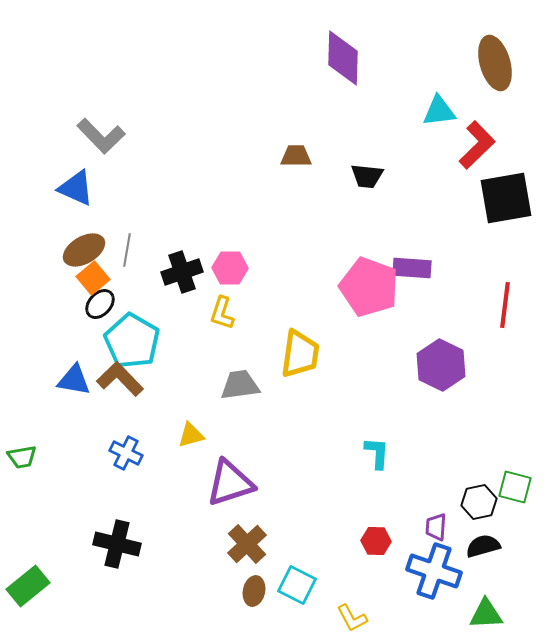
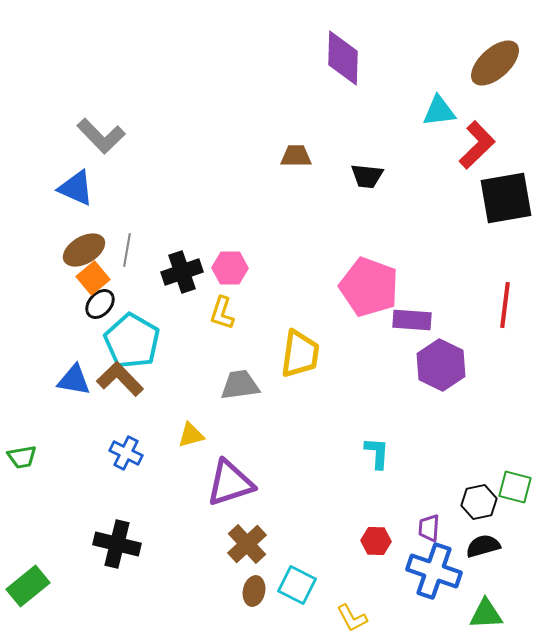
brown ellipse at (495, 63): rotated 64 degrees clockwise
purple rectangle at (412, 268): moved 52 px down
purple trapezoid at (436, 527): moved 7 px left, 1 px down
